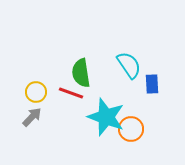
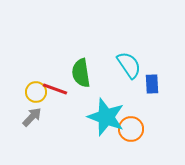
red line: moved 16 px left, 4 px up
